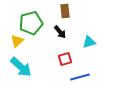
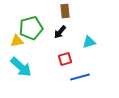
green pentagon: moved 5 px down
black arrow: rotated 80 degrees clockwise
yellow triangle: rotated 32 degrees clockwise
